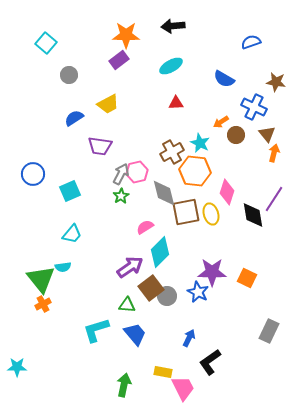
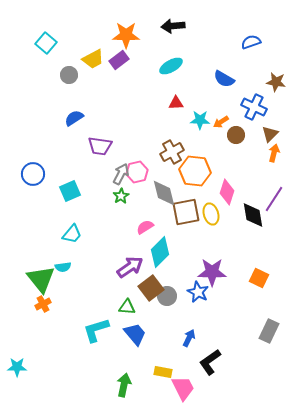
yellow trapezoid at (108, 104): moved 15 px left, 45 px up
brown triangle at (267, 134): moved 3 px right; rotated 24 degrees clockwise
cyan star at (200, 143): moved 23 px up; rotated 24 degrees counterclockwise
orange square at (247, 278): moved 12 px right
green triangle at (127, 305): moved 2 px down
